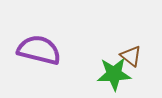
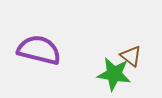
green star: rotated 12 degrees clockwise
